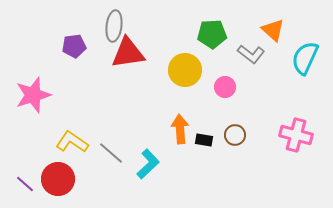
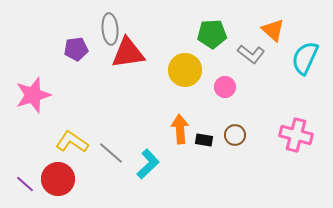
gray ellipse: moved 4 px left, 3 px down; rotated 12 degrees counterclockwise
purple pentagon: moved 2 px right, 3 px down
